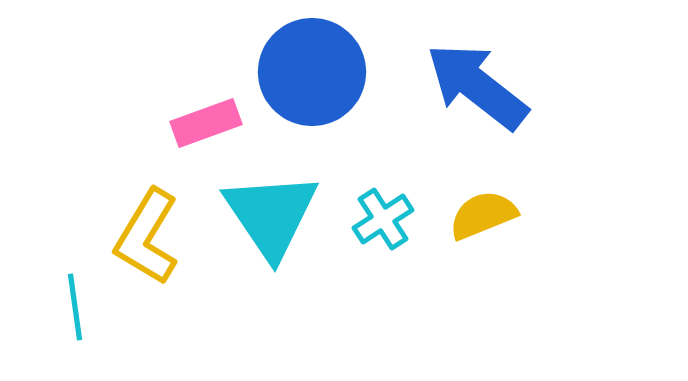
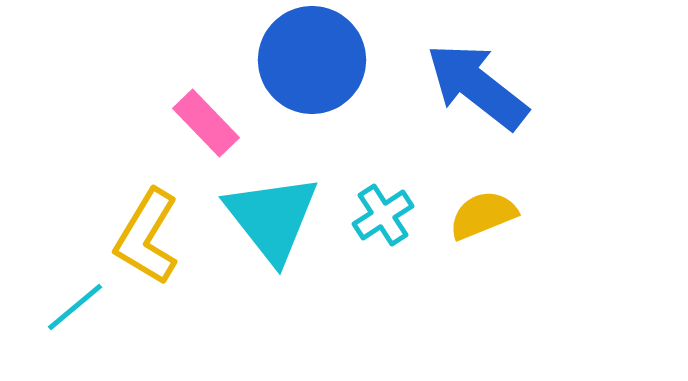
blue circle: moved 12 px up
pink rectangle: rotated 66 degrees clockwise
cyan triangle: moved 1 px right, 3 px down; rotated 4 degrees counterclockwise
cyan cross: moved 4 px up
cyan line: rotated 58 degrees clockwise
